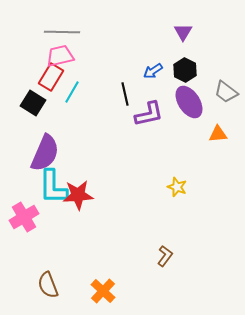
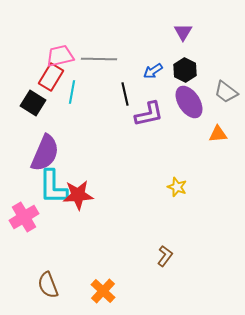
gray line: moved 37 px right, 27 px down
cyan line: rotated 20 degrees counterclockwise
